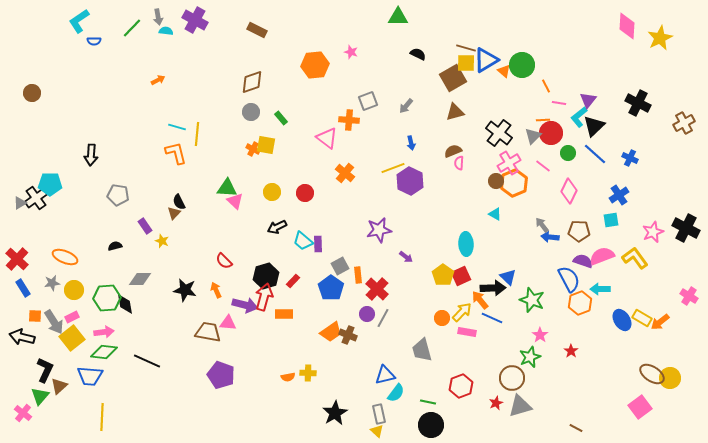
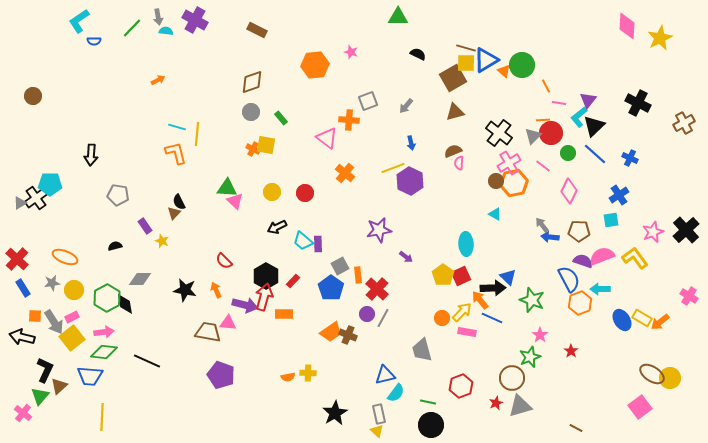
brown circle at (32, 93): moved 1 px right, 3 px down
orange hexagon at (514, 183): rotated 12 degrees clockwise
black cross at (686, 228): moved 2 px down; rotated 20 degrees clockwise
black hexagon at (266, 276): rotated 15 degrees counterclockwise
green hexagon at (107, 298): rotated 24 degrees counterclockwise
